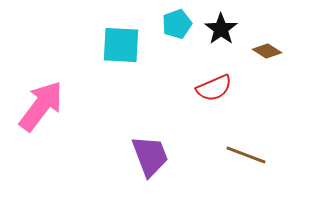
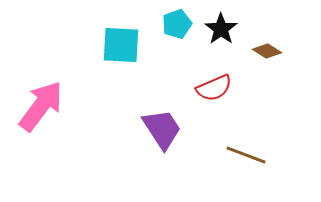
purple trapezoid: moved 12 px right, 27 px up; rotated 12 degrees counterclockwise
